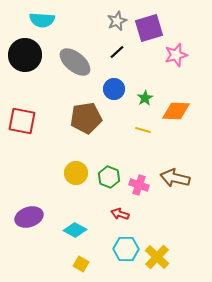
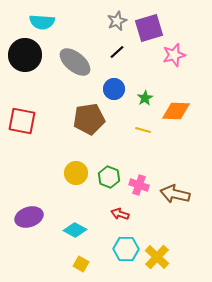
cyan semicircle: moved 2 px down
pink star: moved 2 px left
brown pentagon: moved 3 px right, 1 px down
brown arrow: moved 16 px down
